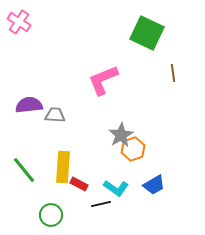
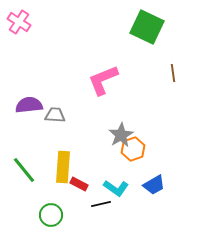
green square: moved 6 px up
